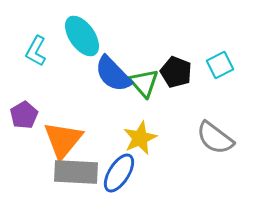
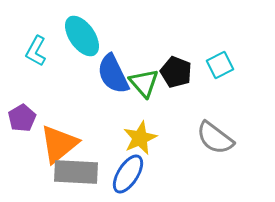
blue semicircle: rotated 18 degrees clockwise
purple pentagon: moved 2 px left, 3 px down
orange triangle: moved 4 px left, 4 px down; rotated 12 degrees clockwise
blue ellipse: moved 9 px right, 1 px down
